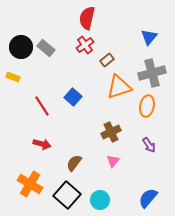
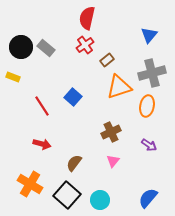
blue triangle: moved 2 px up
purple arrow: rotated 21 degrees counterclockwise
